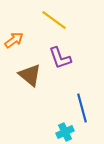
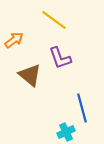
cyan cross: moved 1 px right
